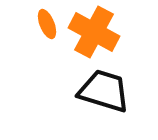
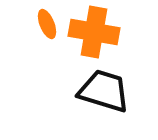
orange cross: rotated 18 degrees counterclockwise
